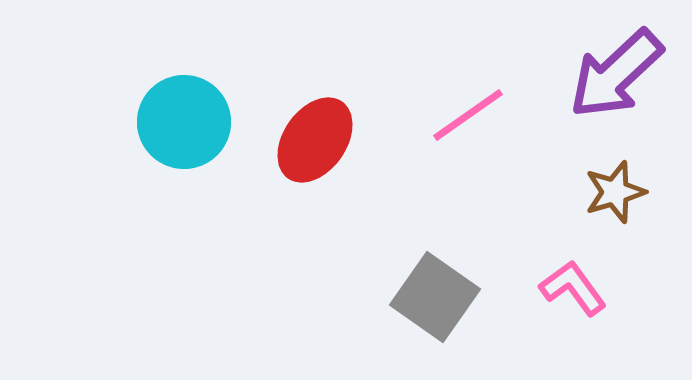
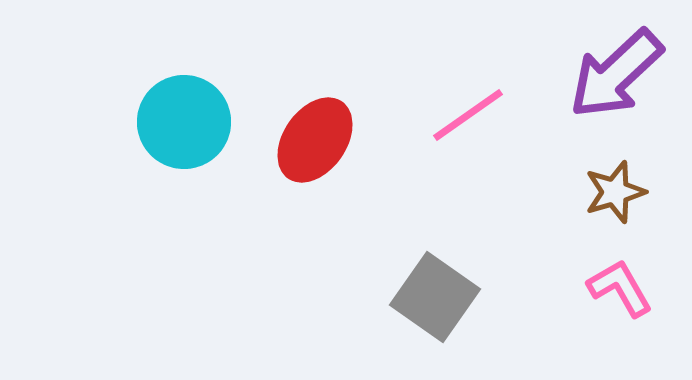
pink L-shape: moved 47 px right; rotated 6 degrees clockwise
